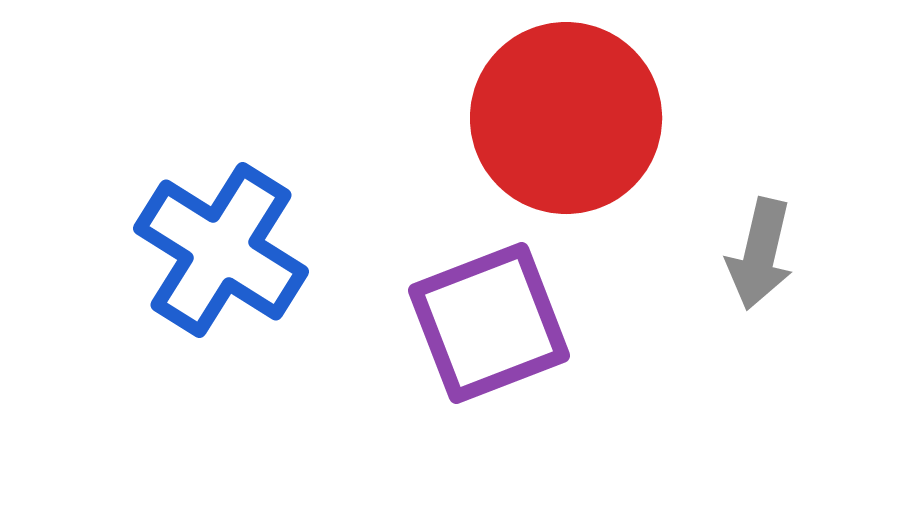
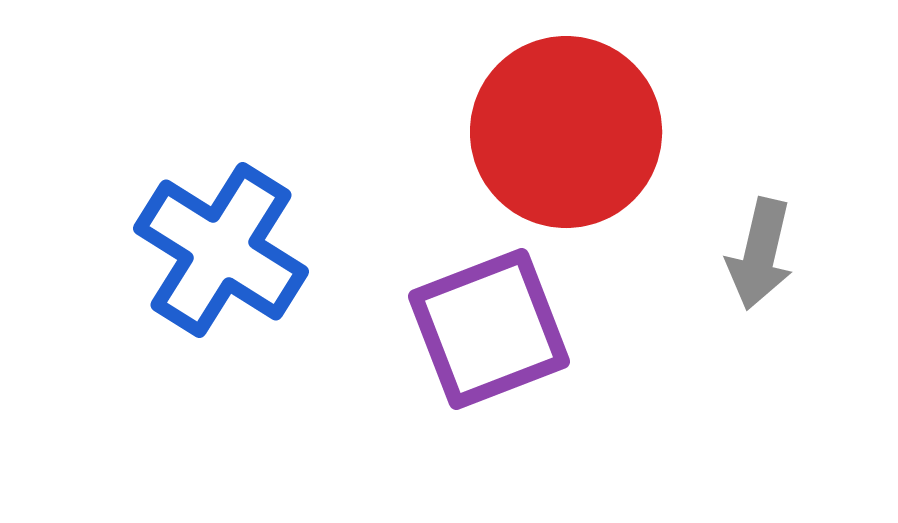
red circle: moved 14 px down
purple square: moved 6 px down
